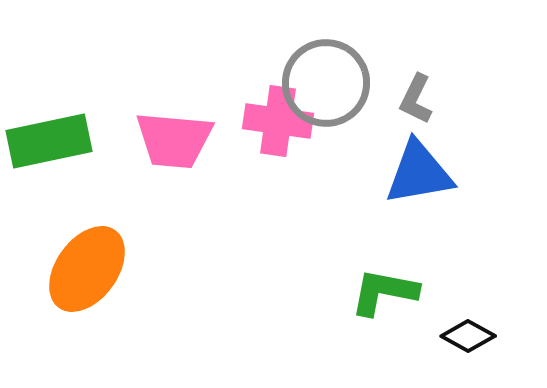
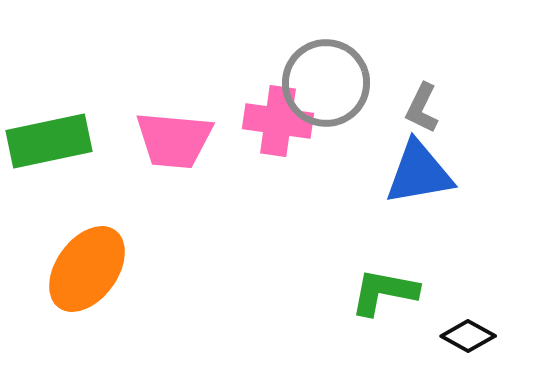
gray L-shape: moved 6 px right, 9 px down
